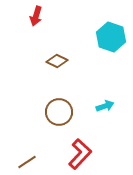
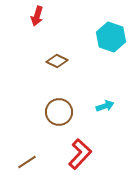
red arrow: moved 1 px right
